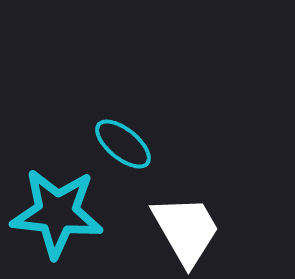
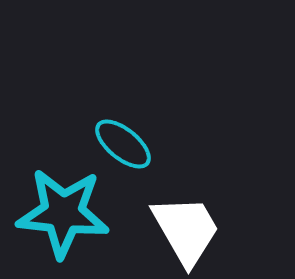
cyan star: moved 6 px right
